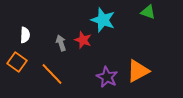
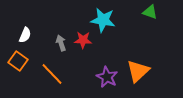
green triangle: moved 2 px right
cyan star: rotated 10 degrees counterclockwise
white semicircle: rotated 21 degrees clockwise
red star: rotated 18 degrees counterclockwise
orange square: moved 1 px right, 1 px up
orange triangle: rotated 15 degrees counterclockwise
